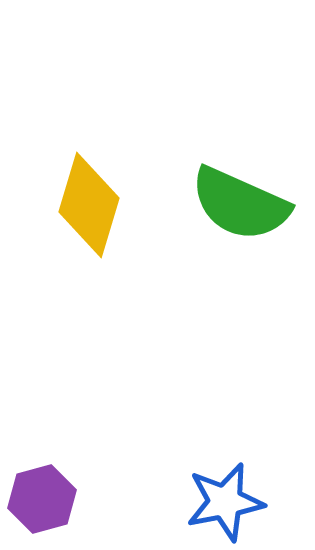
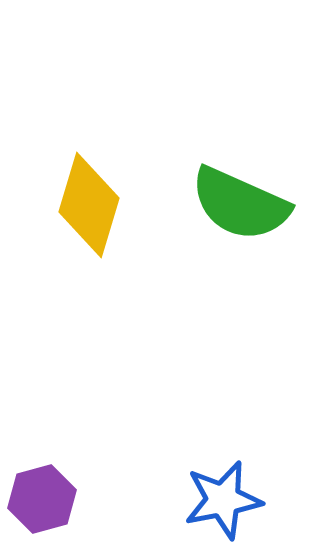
blue star: moved 2 px left, 2 px up
